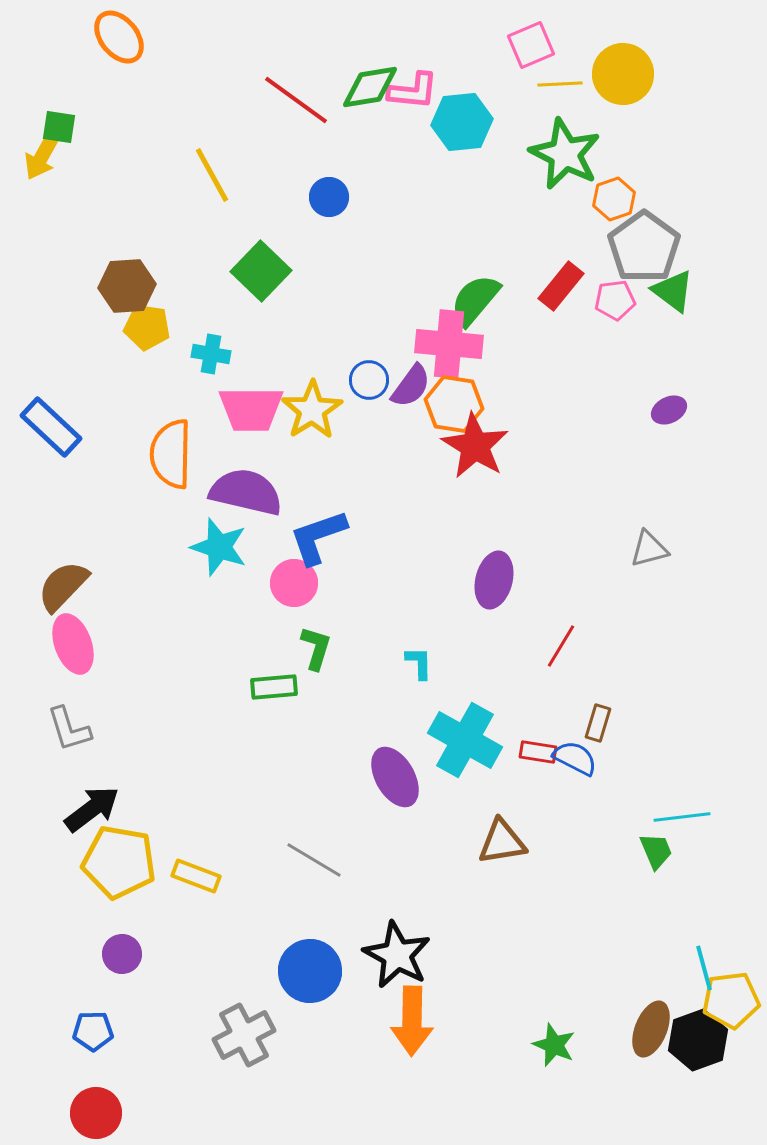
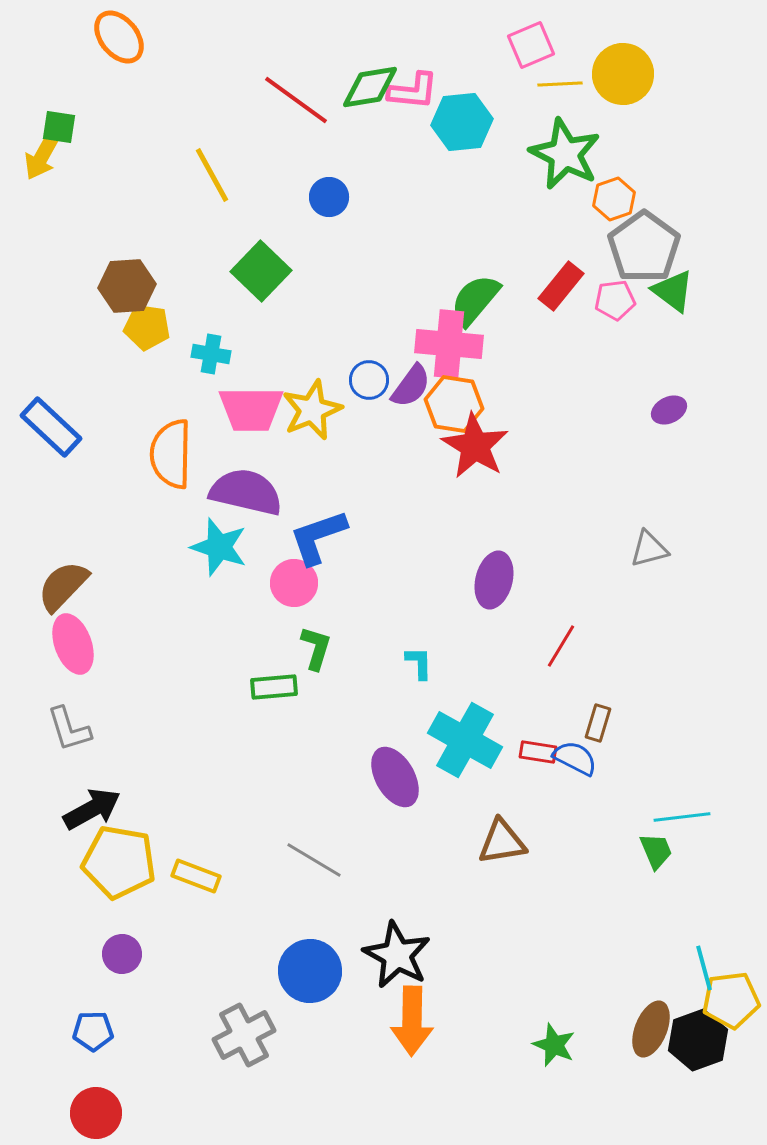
yellow star at (312, 410): rotated 10 degrees clockwise
black arrow at (92, 809): rotated 8 degrees clockwise
